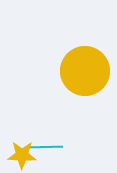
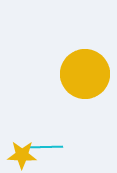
yellow circle: moved 3 px down
